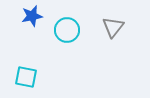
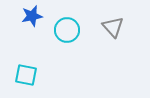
gray triangle: rotated 20 degrees counterclockwise
cyan square: moved 2 px up
